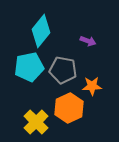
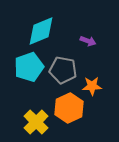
cyan diamond: rotated 28 degrees clockwise
cyan pentagon: rotated 8 degrees counterclockwise
